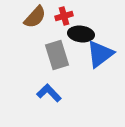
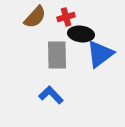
red cross: moved 2 px right, 1 px down
gray rectangle: rotated 16 degrees clockwise
blue L-shape: moved 2 px right, 2 px down
